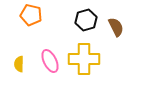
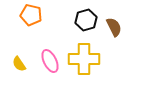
brown semicircle: moved 2 px left
yellow semicircle: rotated 35 degrees counterclockwise
